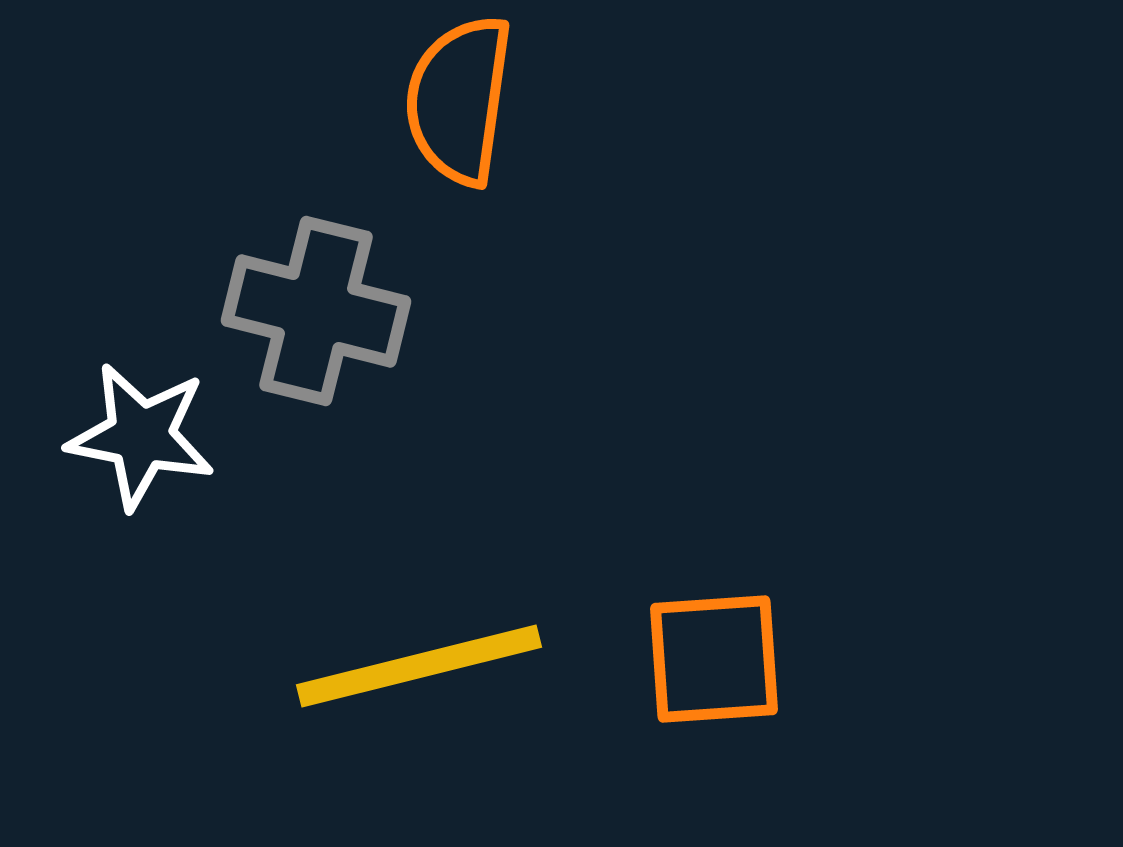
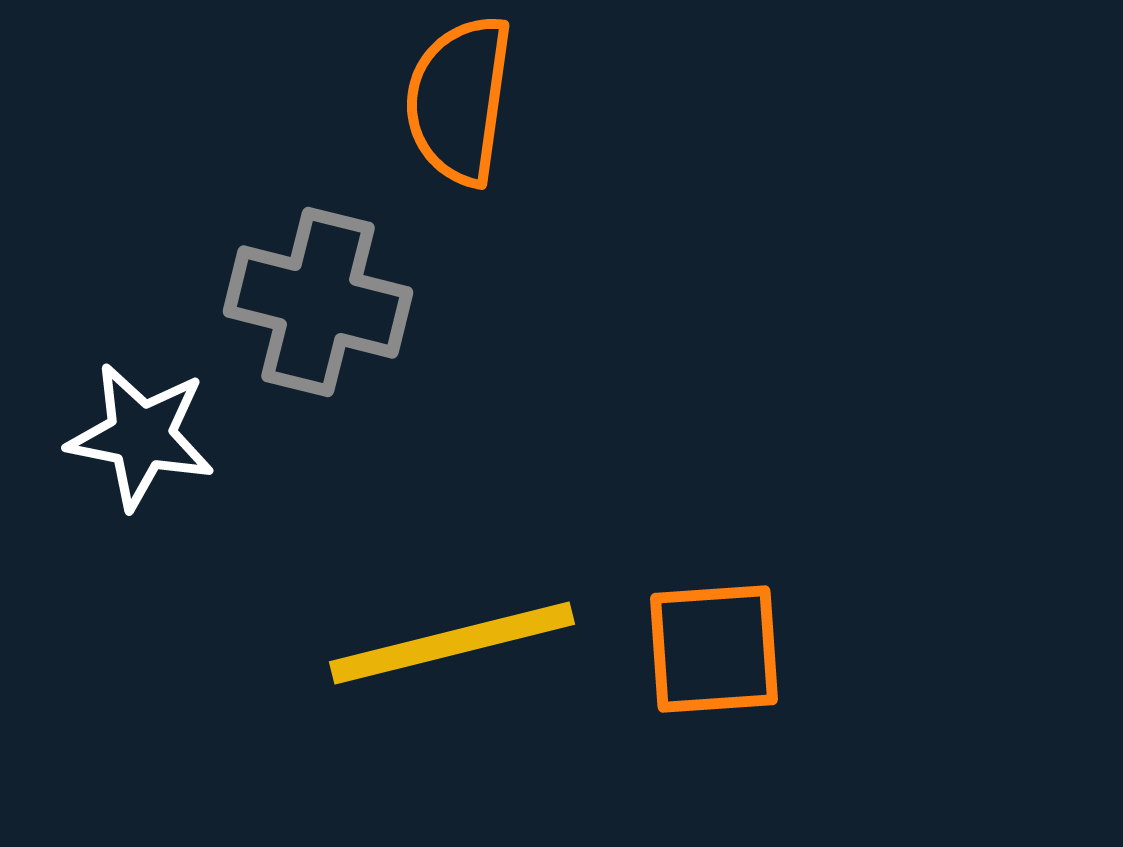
gray cross: moved 2 px right, 9 px up
orange square: moved 10 px up
yellow line: moved 33 px right, 23 px up
